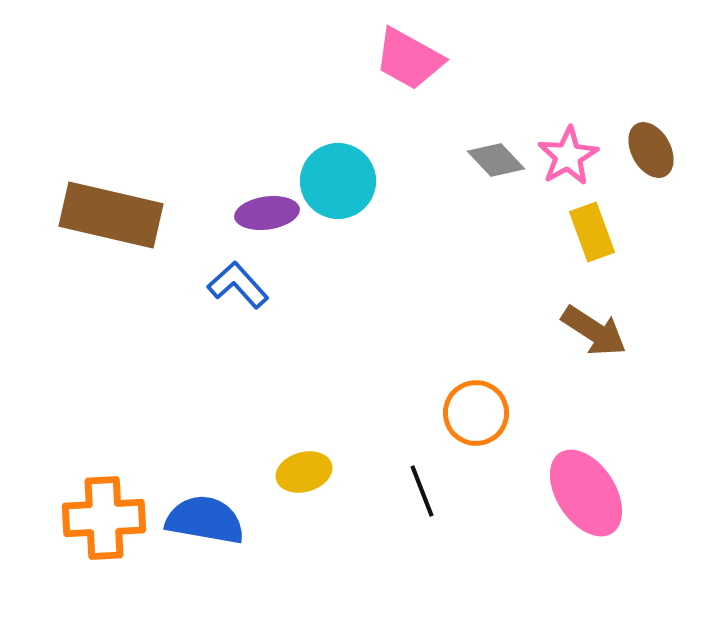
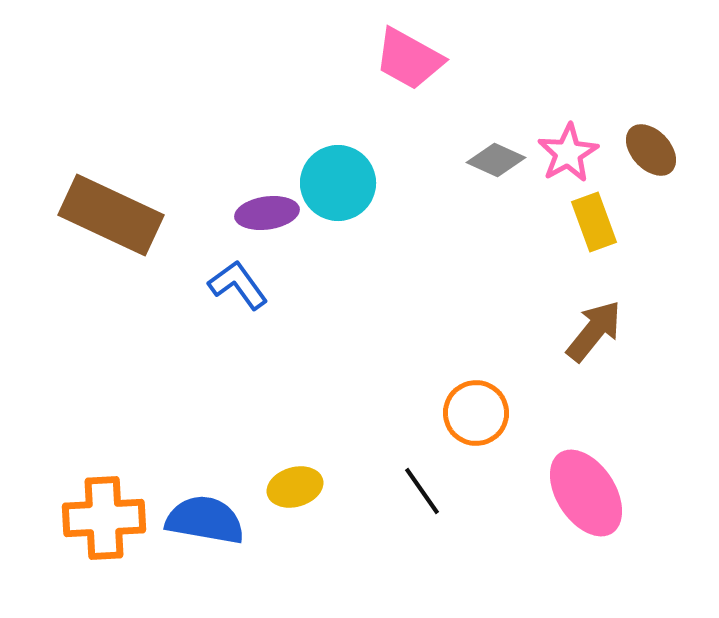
brown ellipse: rotated 14 degrees counterclockwise
pink star: moved 3 px up
gray diamond: rotated 22 degrees counterclockwise
cyan circle: moved 2 px down
brown rectangle: rotated 12 degrees clockwise
yellow rectangle: moved 2 px right, 10 px up
blue L-shape: rotated 6 degrees clockwise
brown arrow: rotated 84 degrees counterclockwise
yellow ellipse: moved 9 px left, 15 px down
black line: rotated 14 degrees counterclockwise
